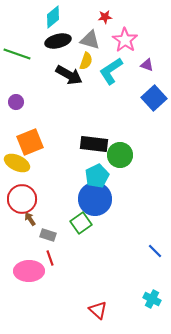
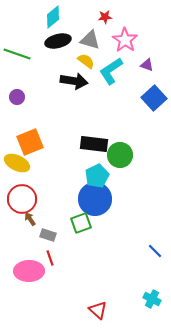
yellow semicircle: rotated 72 degrees counterclockwise
black arrow: moved 5 px right, 6 px down; rotated 20 degrees counterclockwise
purple circle: moved 1 px right, 5 px up
green square: rotated 15 degrees clockwise
